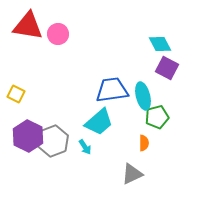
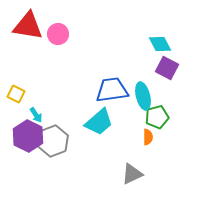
orange semicircle: moved 4 px right, 6 px up
cyan arrow: moved 49 px left, 32 px up
